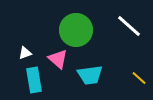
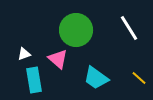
white line: moved 2 px down; rotated 16 degrees clockwise
white triangle: moved 1 px left, 1 px down
cyan trapezoid: moved 6 px right, 3 px down; rotated 44 degrees clockwise
